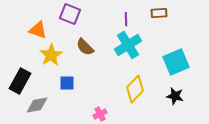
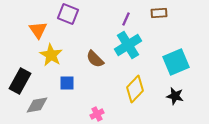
purple square: moved 2 px left
purple line: rotated 24 degrees clockwise
orange triangle: rotated 36 degrees clockwise
brown semicircle: moved 10 px right, 12 px down
yellow star: rotated 10 degrees counterclockwise
pink cross: moved 3 px left
